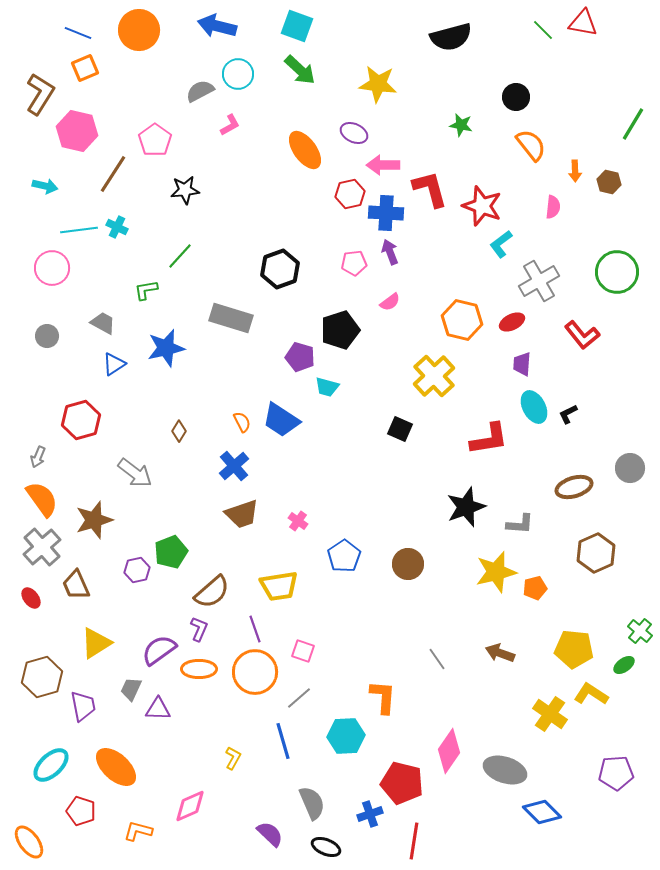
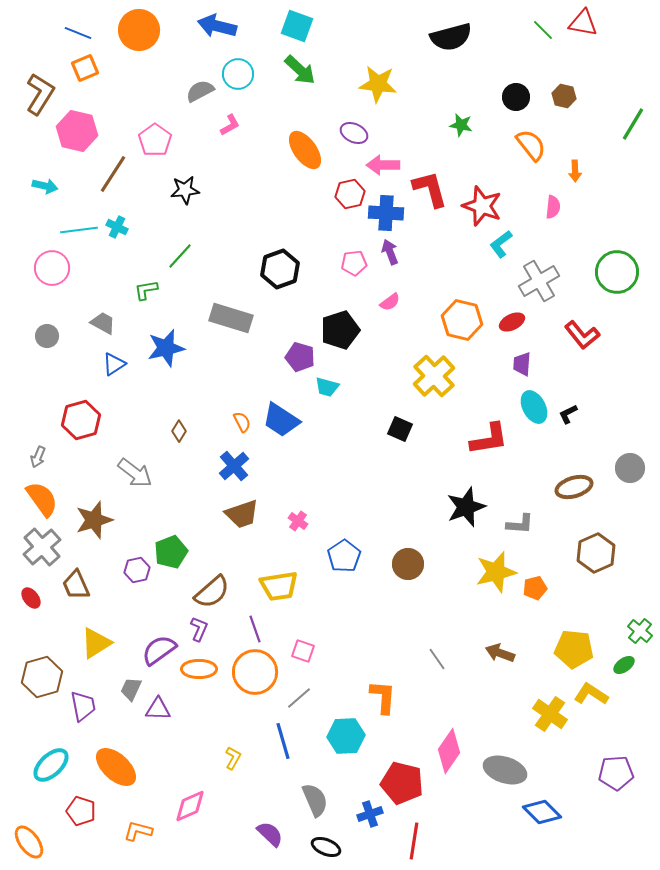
brown hexagon at (609, 182): moved 45 px left, 86 px up
gray semicircle at (312, 803): moved 3 px right, 3 px up
